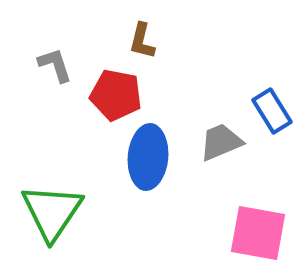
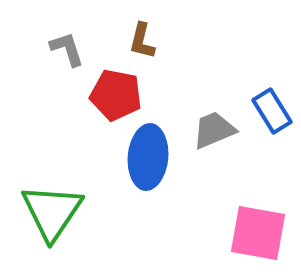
gray L-shape: moved 12 px right, 16 px up
gray trapezoid: moved 7 px left, 12 px up
